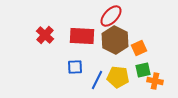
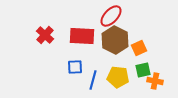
blue line: moved 4 px left; rotated 12 degrees counterclockwise
